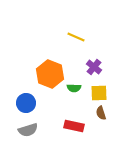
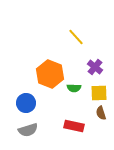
yellow line: rotated 24 degrees clockwise
purple cross: moved 1 px right
